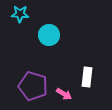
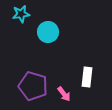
cyan star: moved 1 px right; rotated 12 degrees counterclockwise
cyan circle: moved 1 px left, 3 px up
pink arrow: rotated 21 degrees clockwise
